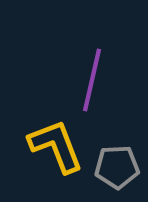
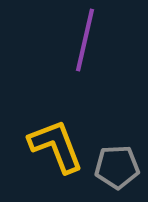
purple line: moved 7 px left, 40 px up
